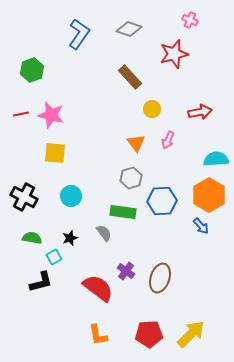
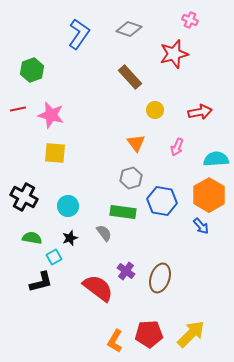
yellow circle: moved 3 px right, 1 px down
red line: moved 3 px left, 5 px up
pink arrow: moved 9 px right, 7 px down
cyan circle: moved 3 px left, 10 px down
blue hexagon: rotated 12 degrees clockwise
orange L-shape: moved 17 px right, 6 px down; rotated 40 degrees clockwise
